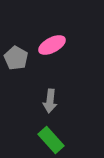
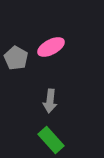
pink ellipse: moved 1 px left, 2 px down
